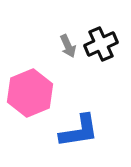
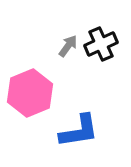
gray arrow: rotated 120 degrees counterclockwise
